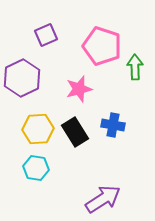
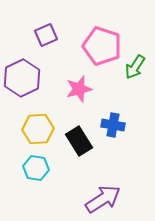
green arrow: rotated 145 degrees counterclockwise
black rectangle: moved 4 px right, 9 px down
